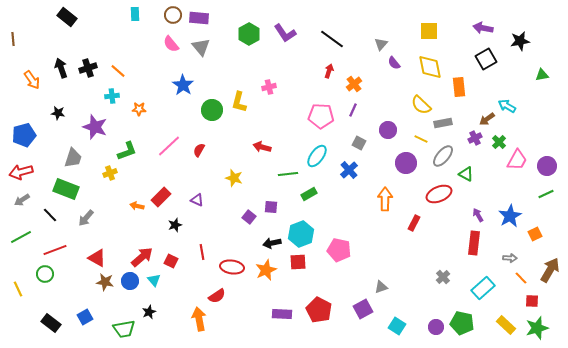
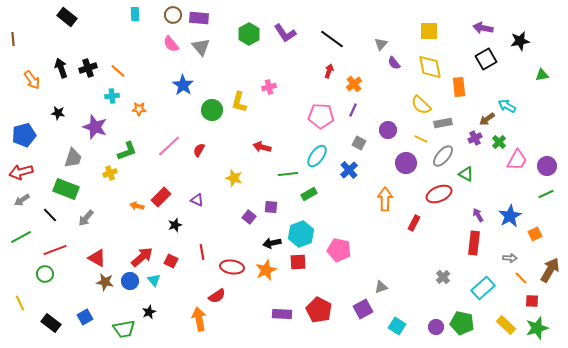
yellow line at (18, 289): moved 2 px right, 14 px down
